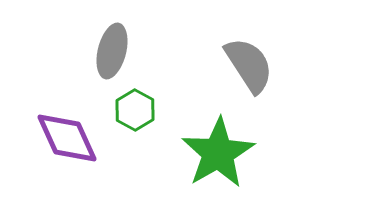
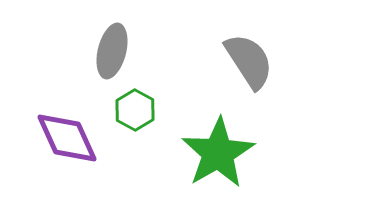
gray semicircle: moved 4 px up
